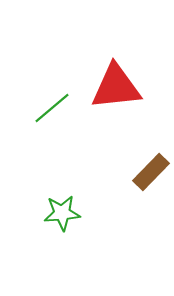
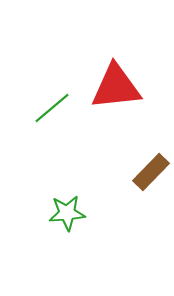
green star: moved 5 px right
